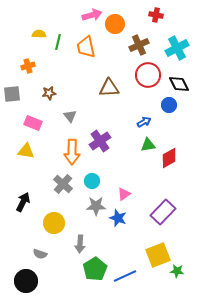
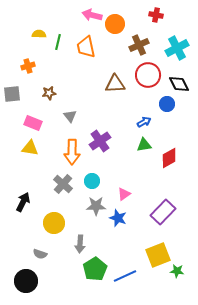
pink arrow: rotated 150 degrees counterclockwise
brown triangle: moved 6 px right, 4 px up
blue circle: moved 2 px left, 1 px up
green triangle: moved 4 px left
yellow triangle: moved 4 px right, 3 px up
